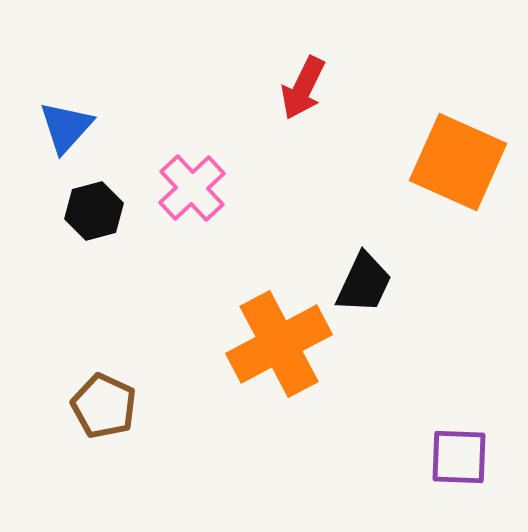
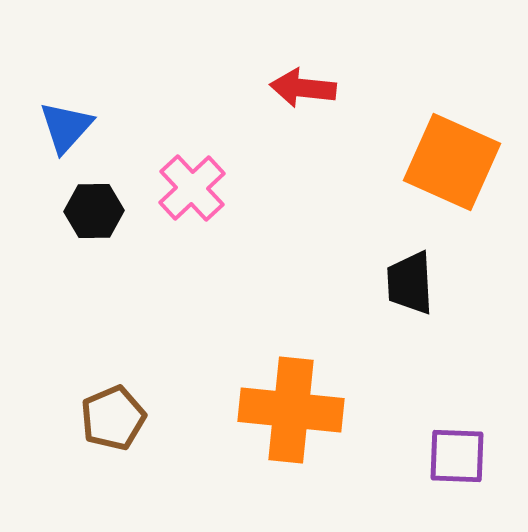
red arrow: rotated 70 degrees clockwise
orange square: moved 6 px left
black hexagon: rotated 14 degrees clockwise
black trapezoid: moved 46 px right; rotated 152 degrees clockwise
orange cross: moved 12 px right, 66 px down; rotated 34 degrees clockwise
brown pentagon: moved 9 px right, 12 px down; rotated 24 degrees clockwise
purple square: moved 2 px left, 1 px up
